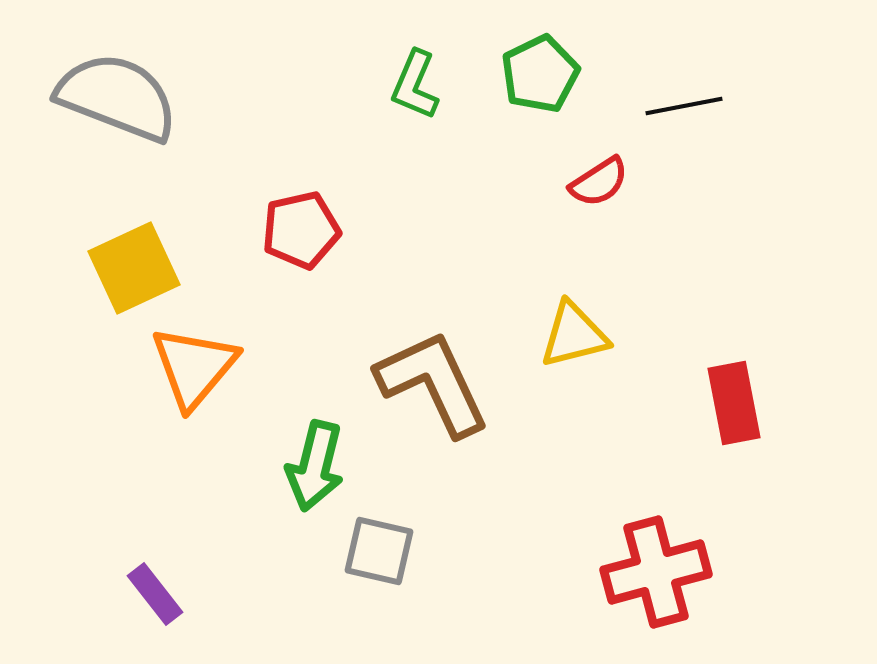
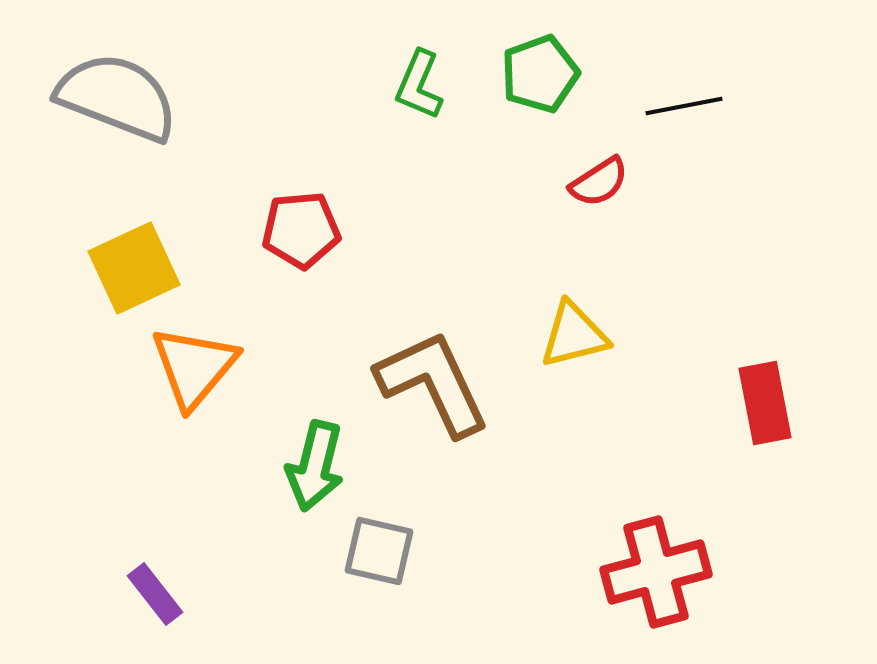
green pentagon: rotated 6 degrees clockwise
green L-shape: moved 4 px right
red pentagon: rotated 8 degrees clockwise
red rectangle: moved 31 px right
